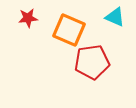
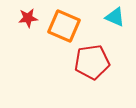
orange square: moved 5 px left, 4 px up
